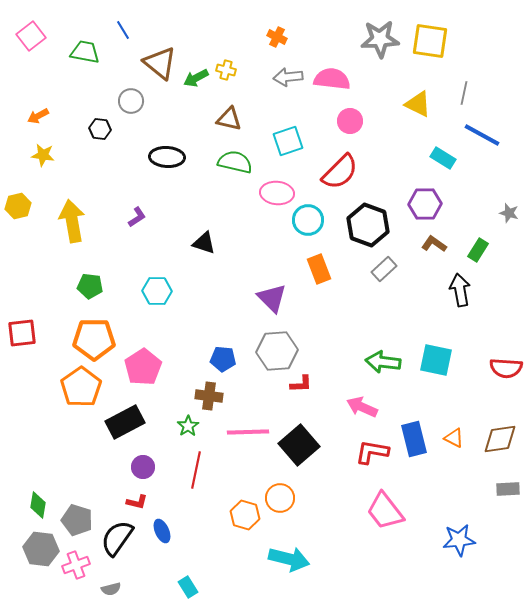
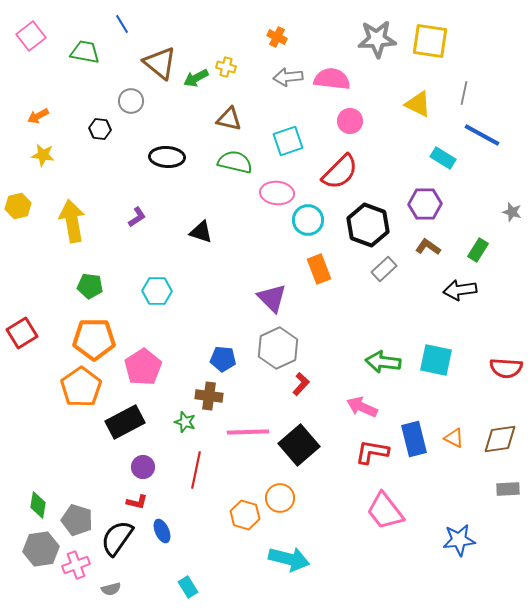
blue line at (123, 30): moved 1 px left, 6 px up
gray star at (380, 39): moved 3 px left
yellow cross at (226, 70): moved 3 px up
gray star at (509, 213): moved 3 px right, 1 px up
black triangle at (204, 243): moved 3 px left, 11 px up
brown L-shape at (434, 244): moved 6 px left, 3 px down
black arrow at (460, 290): rotated 88 degrees counterclockwise
red square at (22, 333): rotated 24 degrees counterclockwise
gray hexagon at (277, 351): moved 1 px right, 3 px up; rotated 21 degrees counterclockwise
red L-shape at (301, 384): rotated 45 degrees counterclockwise
green star at (188, 426): moved 3 px left, 4 px up; rotated 20 degrees counterclockwise
gray hexagon at (41, 549): rotated 16 degrees counterclockwise
